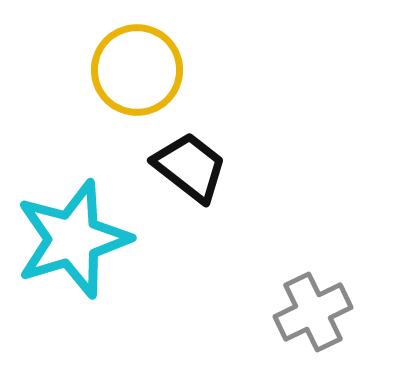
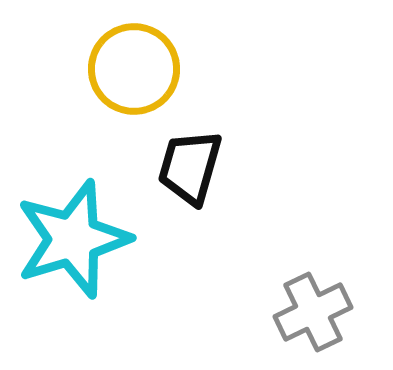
yellow circle: moved 3 px left, 1 px up
black trapezoid: rotated 112 degrees counterclockwise
